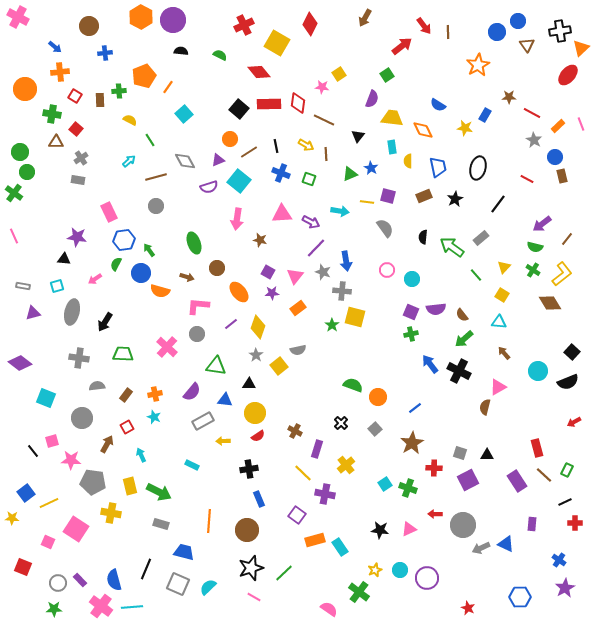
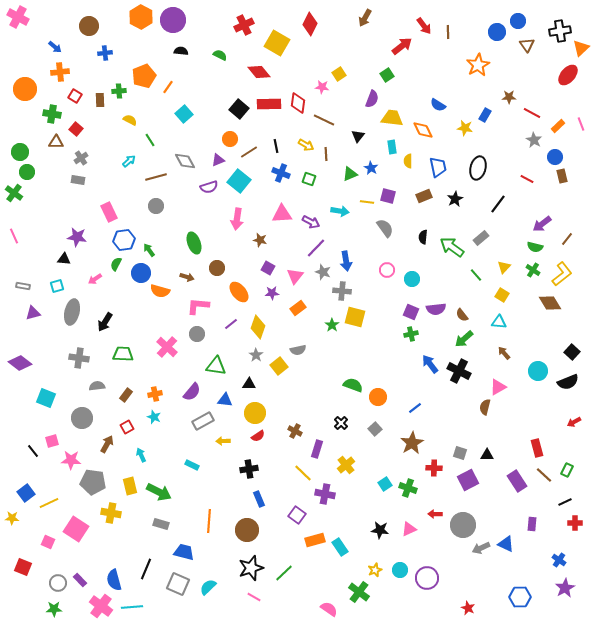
purple square at (268, 272): moved 4 px up
